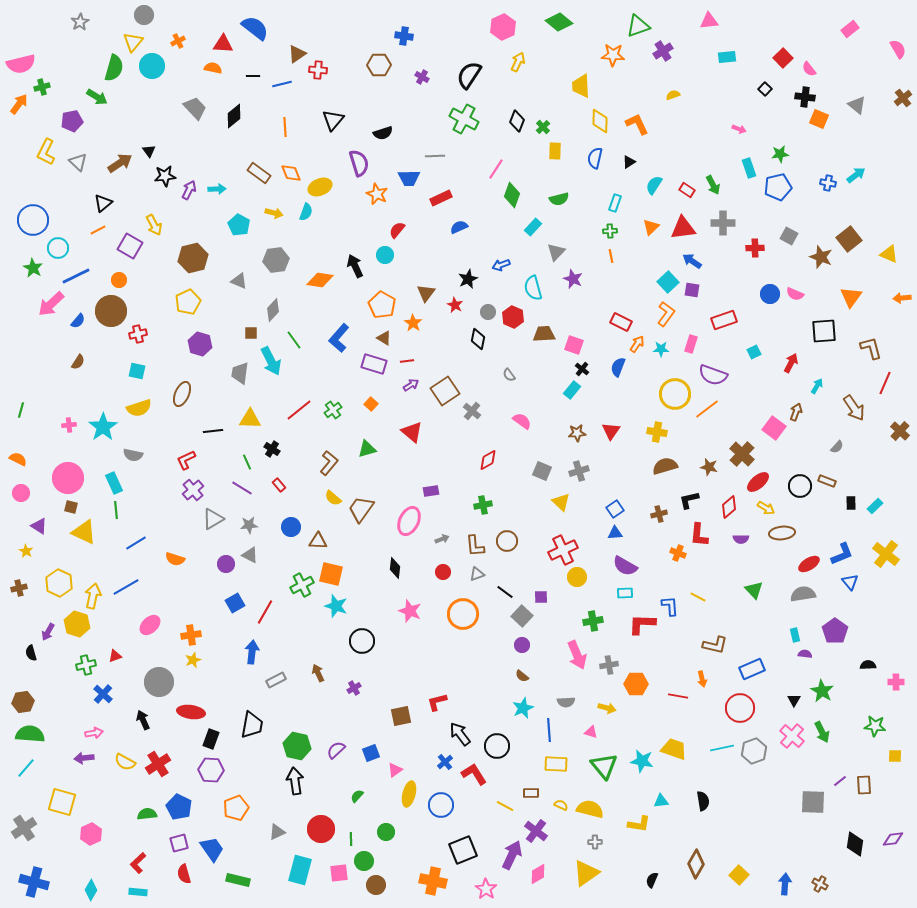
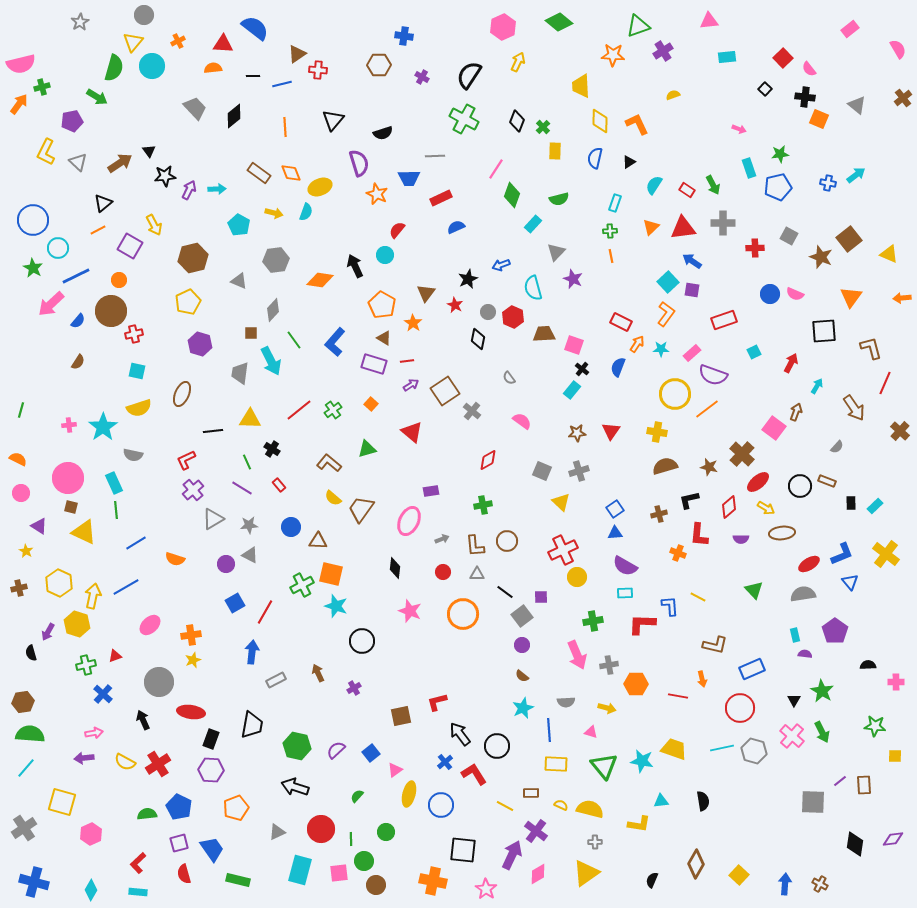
orange semicircle at (213, 68): rotated 18 degrees counterclockwise
blue semicircle at (459, 227): moved 3 px left
cyan rectangle at (533, 227): moved 3 px up
red cross at (138, 334): moved 4 px left
blue L-shape at (339, 338): moved 4 px left, 4 px down
pink rectangle at (691, 344): moved 1 px right, 9 px down; rotated 30 degrees clockwise
gray semicircle at (509, 375): moved 3 px down
brown L-shape at (329, 463): rotated 90 degrees counterclockwise
gray triangle at (477, 574): rotated 21 degrees clockwise
gray square at (522, 616): rotated 10 degrees clockwise
gray hexagon at (754, 751): rotated 25 degrees counterclockwise
blue square at (371, 753): rotated 18 degrees counterclockwise
black arrow at (295, 781): moved 6 px down; rotated 64 degrees counterclockwise
black square at (463, 850): rotated 28 degrees clockwise
